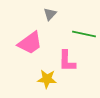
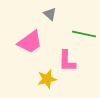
gray triangle: rotated 32 degrees counterclockwise
pink trapezoid: moved 1 px up
yellow star: rotated 18 degrees counterclockwise
